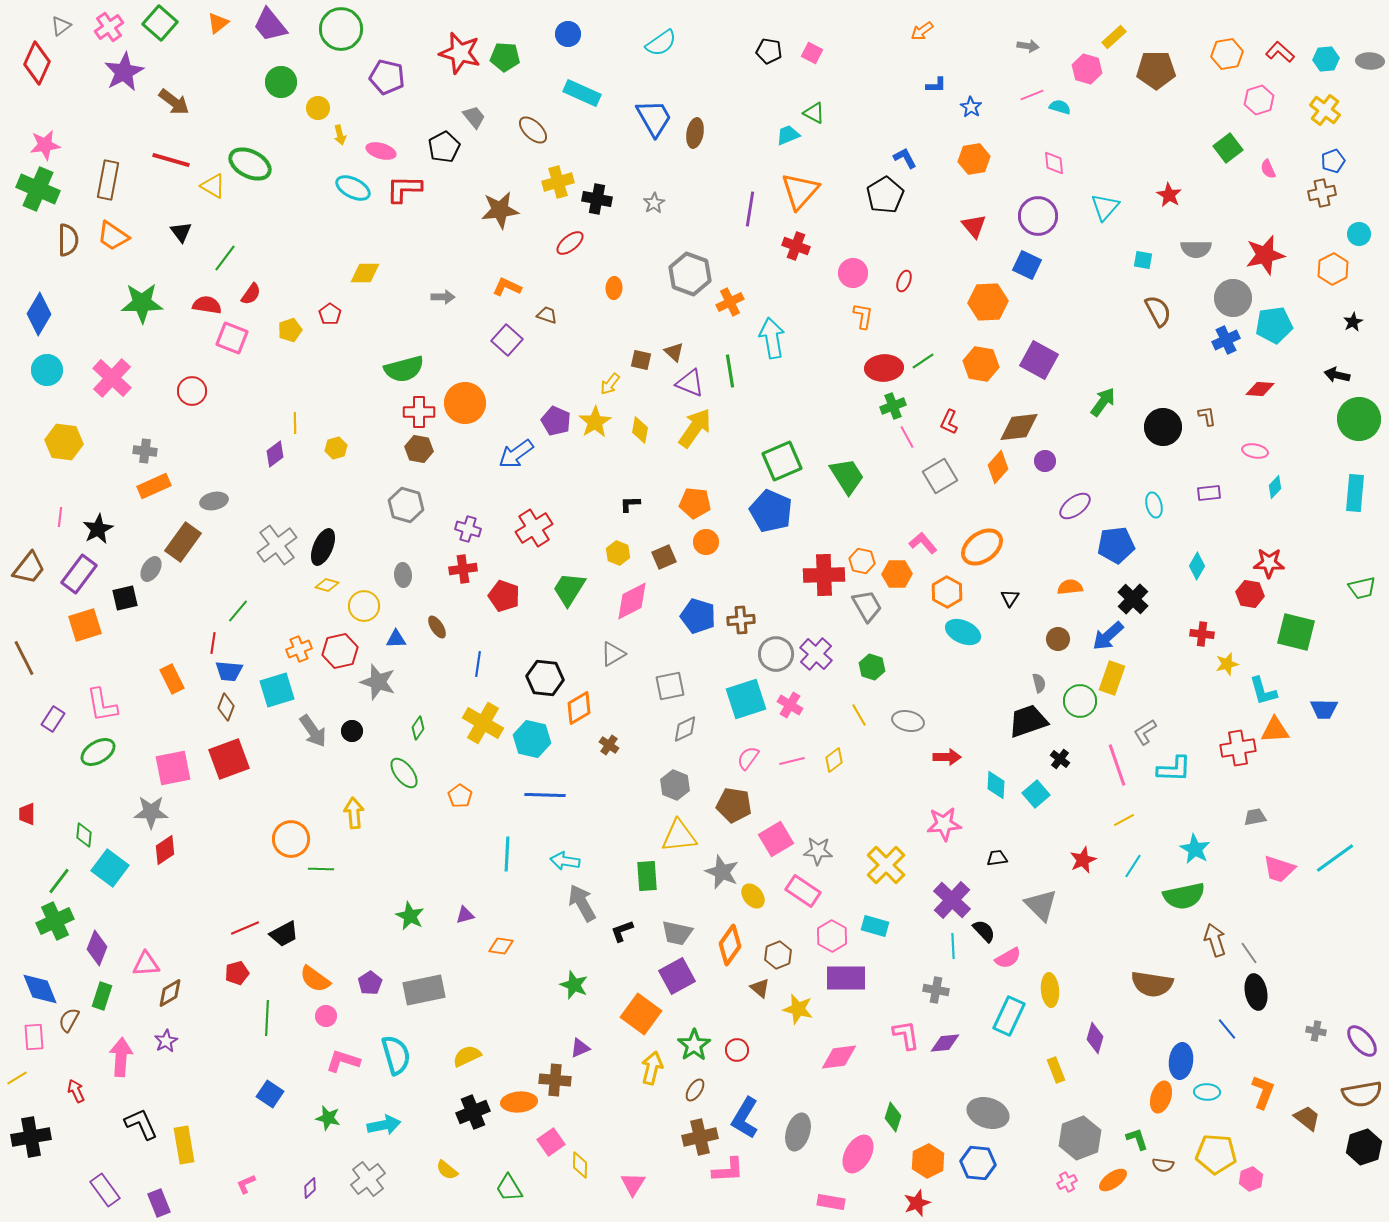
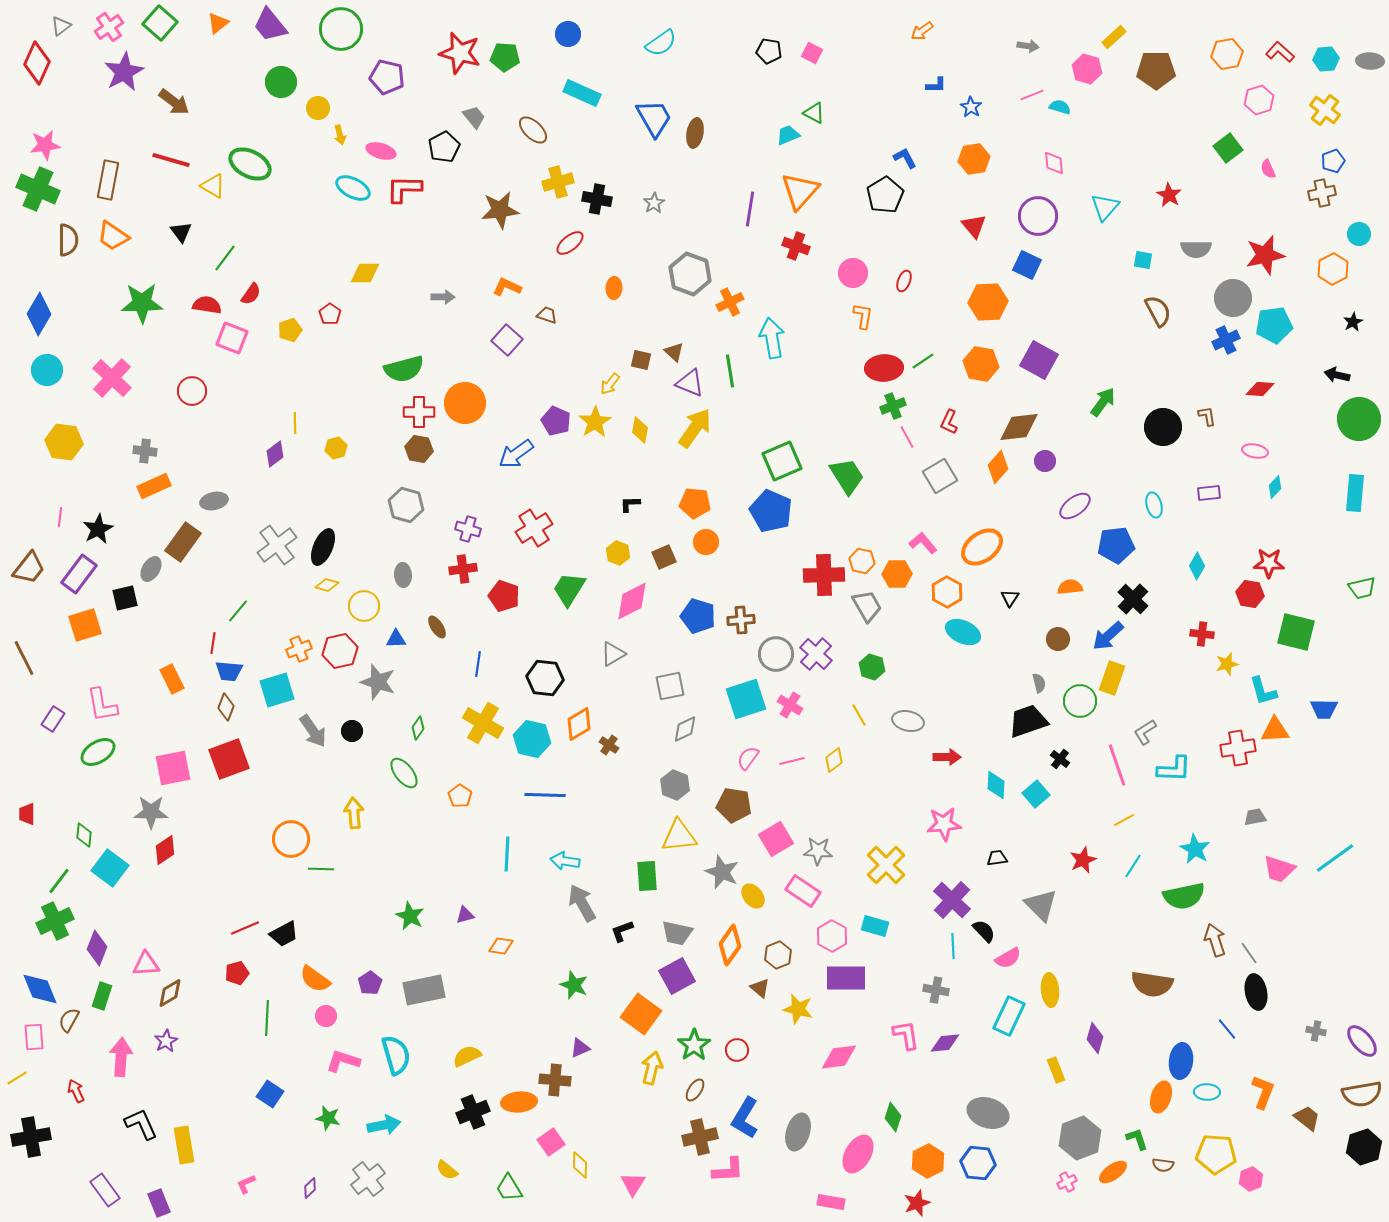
orange diamond at (579, 708): moved 16 px down
orange ellipse at (1113, 1180): moved 8 px up
